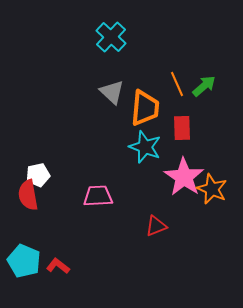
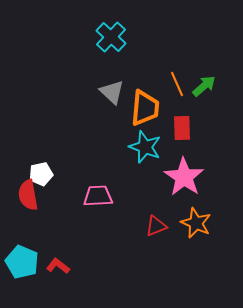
white pentagon: moved 3 px right, 1 px up
orange star: moved 16 px left, 34 px down
cyan pentagon: moved 2 px left, 1 px down
